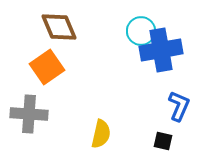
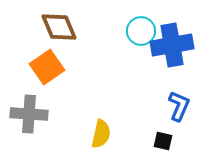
blue cross: moved 11 px right, 5 px up
